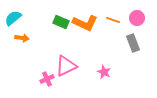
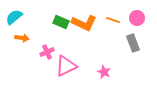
cyan semicircle: moved 1 px right, 1 px up
orange L-shape: moved 1 px left
pink cross: moved 27 px up
